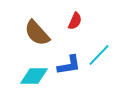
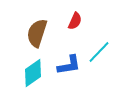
brown semicircle: rotated 60 degrees clockwise
cyan line: moved 3 px up
cyan diamond: moved 1 px left, 3 px up; rotated 36 degrees counterclockwise
